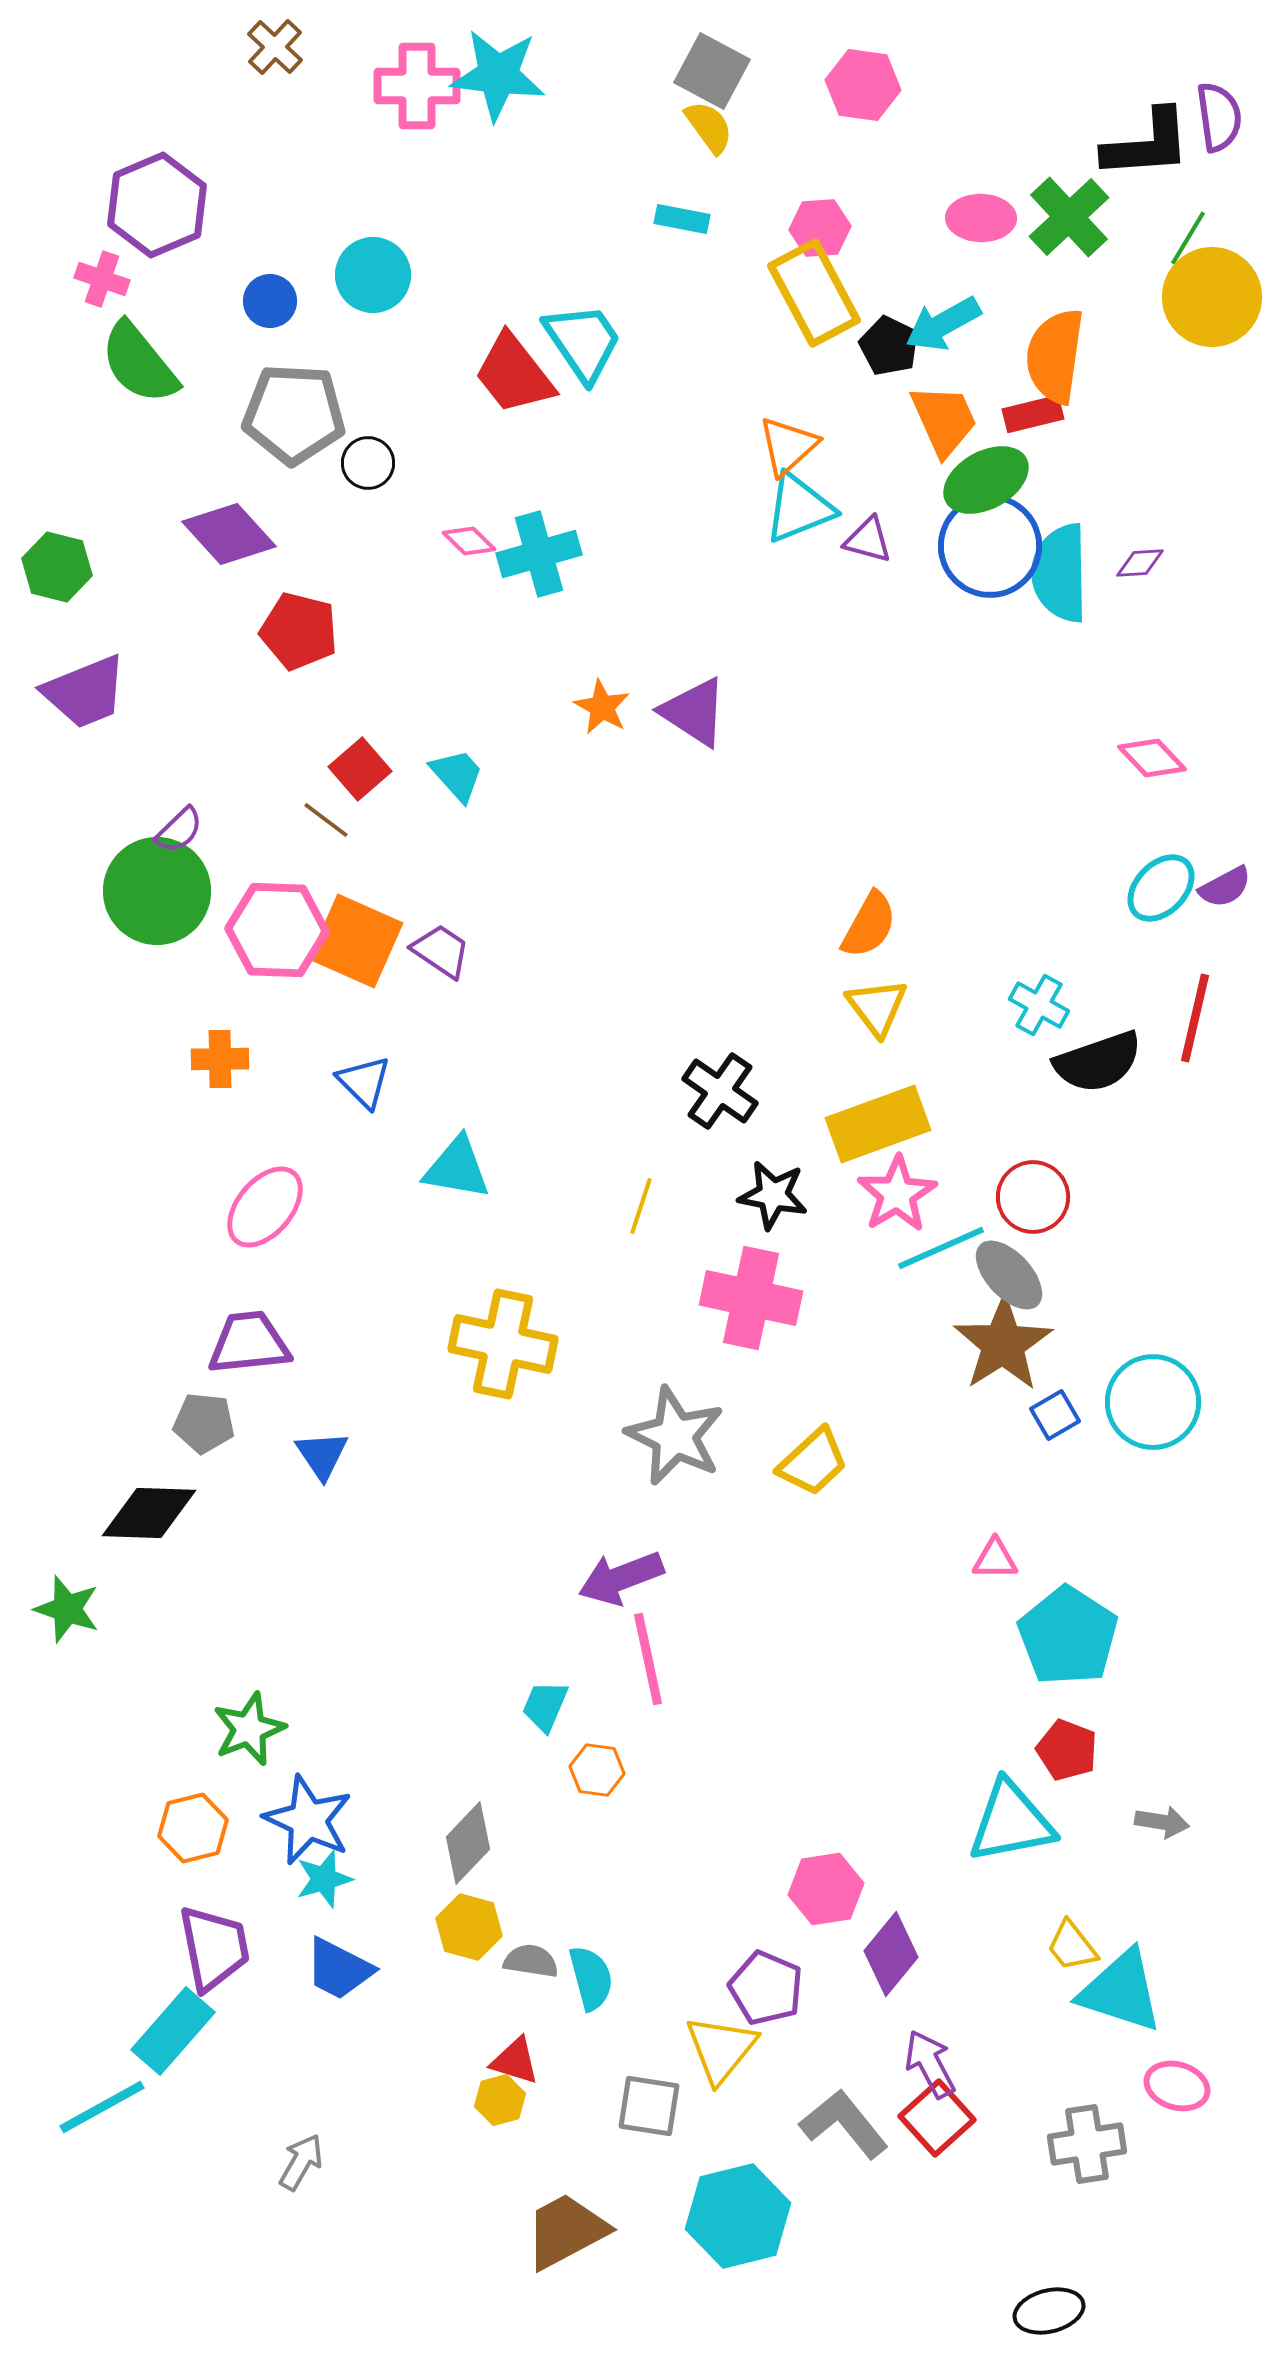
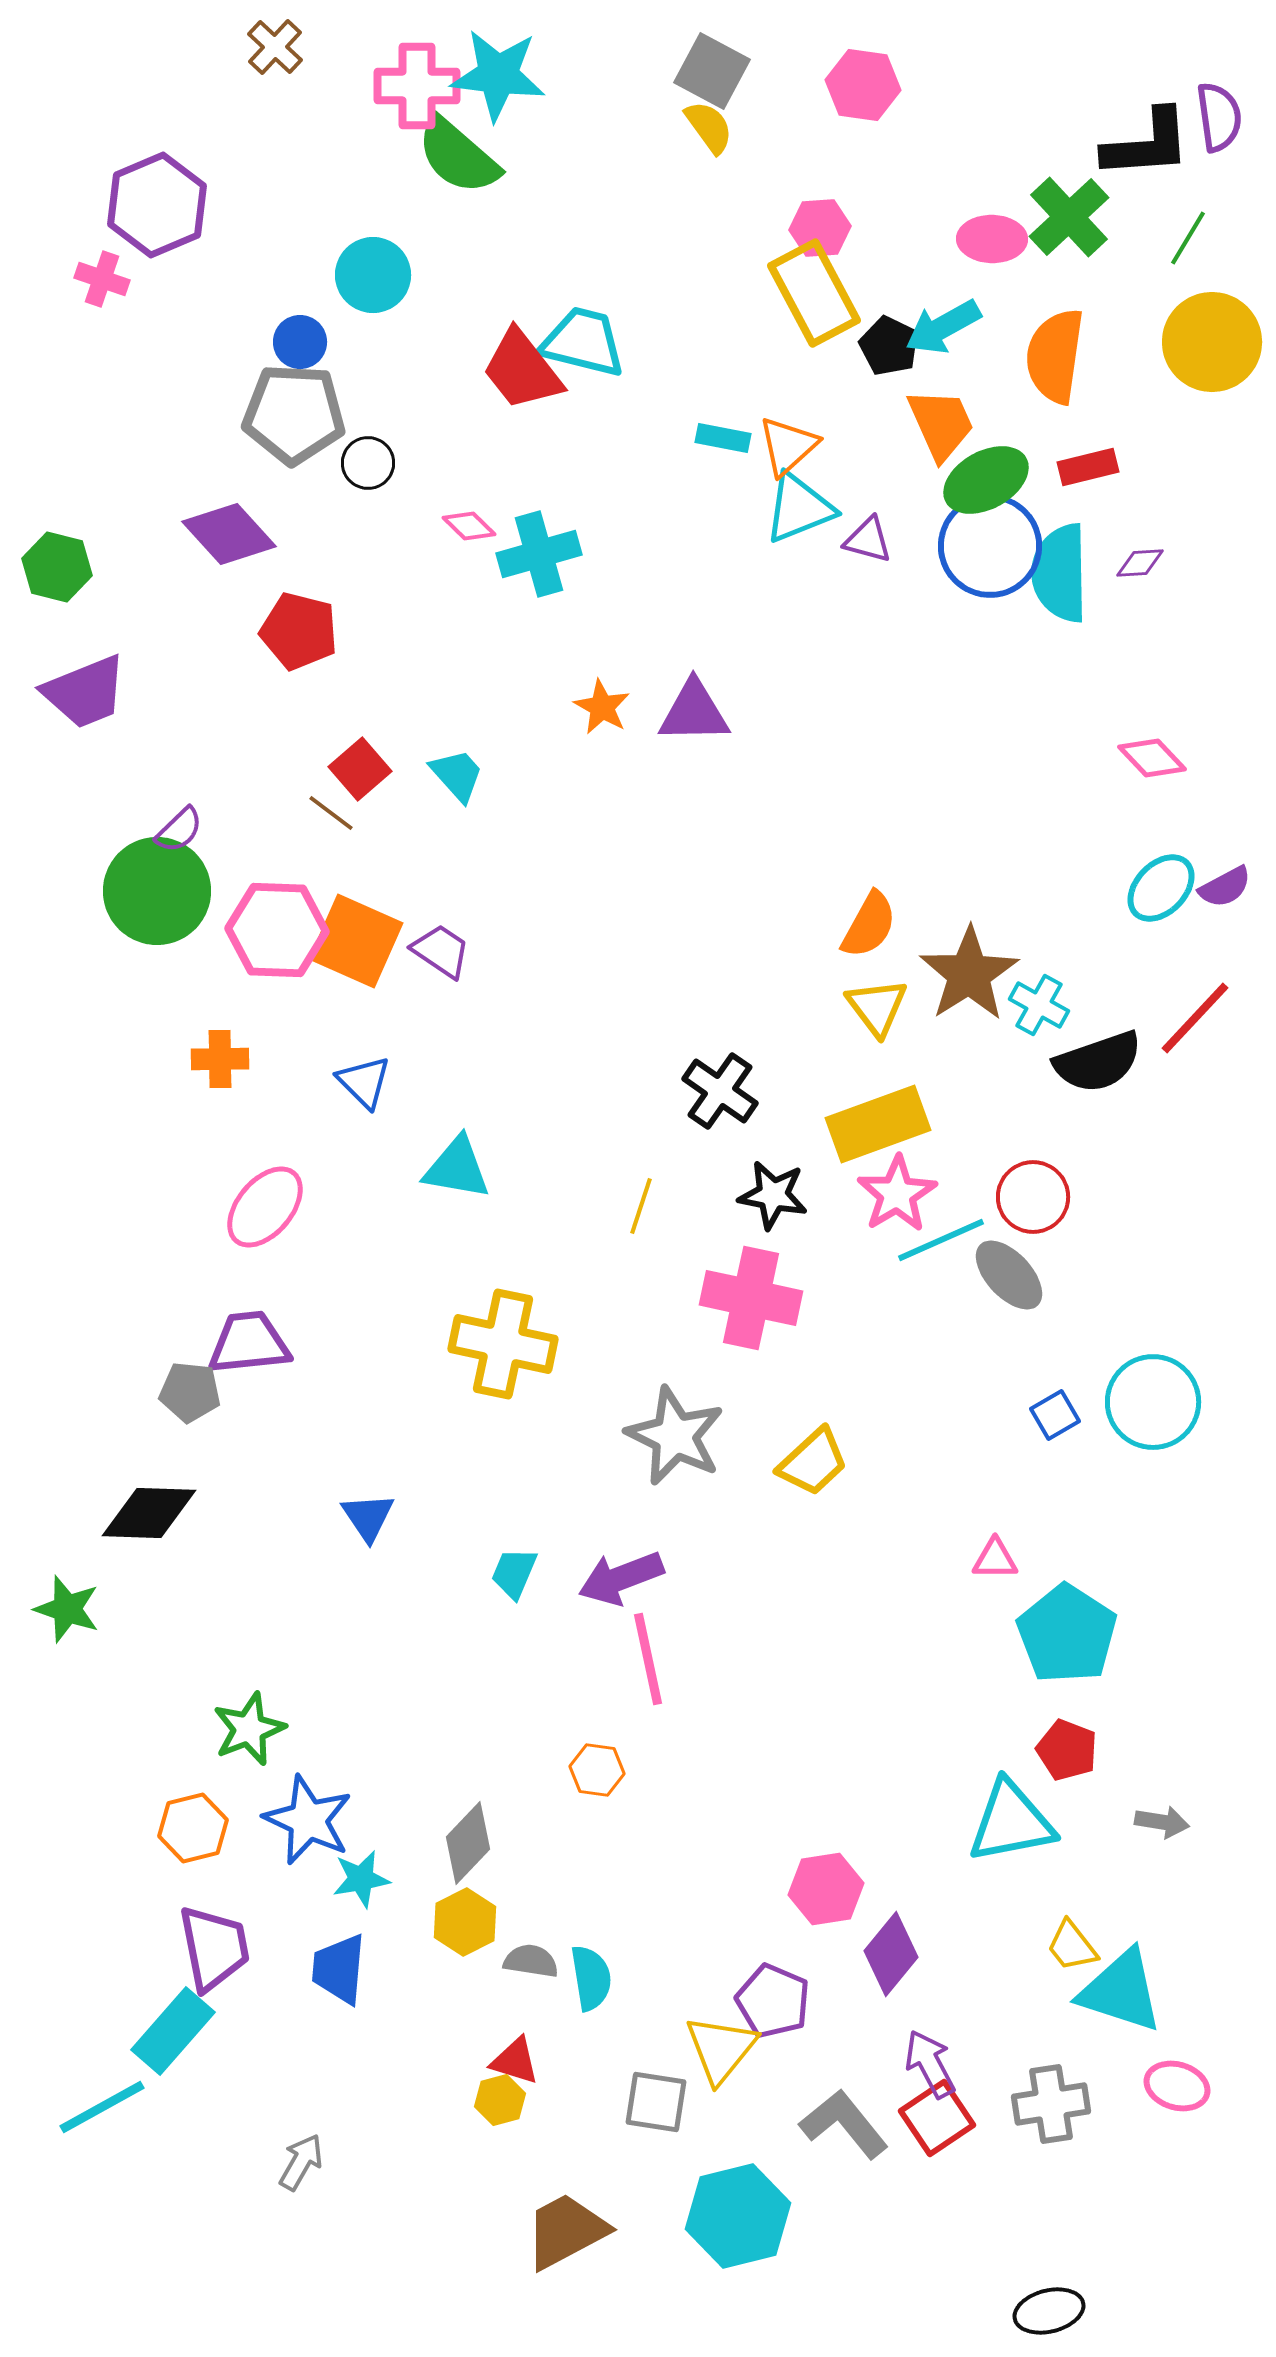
pink ellipse at (981, 218): moved 11 px right, 21 px down
cyan rectangle at (682, 219): moved 41 px right, 219 px down
yellow circle at (1212, 297): moved 45 px down
blue circle at (270, 301): moved 30 px right, 41 px down
cyan arrow at (943, 324): moved 3 px down
cyan trapezoid at (583, 342): rotated 42 degrees counterclockwise
green semicircle at (139, 363): moved 319 px right, 207 px up; rotated 10 degrees counterclockwise
red trapezoid at (514, 374): moved 8 px right, 4 px up
red rectangle at (1033, 414): moved 55 px right, 53 px down
orange trapezoid at (944, 420): moved 3 px left, 4 px down
pink diamond at (469, 541): moved 15 px up
purple triangle at (694, 712): rotated 34 degrees counterclockwise
brown line at (326, 820): moved 5 px right, 7 px up
red line at (1195, 1018): rotated 30 degrees clockwise
cyan line at (941, 1248): moved 8 px up
brown star at (1003, 1344): moved 34 px left, 370 px up
gray pentagon at (204, 1423): moved 14 px left, 31 px up
blue triangle at (322, 1455): moved 46 px right, 62 px down
cyan pentagon at (1068, 1636): moved 1 px left, 2 px up
cyan trapezoid at (545, 1706): moved 31 px left, 133 px up
cyan star at (324, 1879): moved 37 px right; rotated 6 degrees clockwise
yellow hexagon at (469, 1927): moved 4 px left, 5 px up; rotated 18 degrees clockwise
blue trapezoid at (339, 1969): rotated 68 degrees clockwise
cyan semicircle at (591, 1978): rotated 6 degrees clockwise
purple pentagon at (766, 1988): moved 7 px right, 13 px down
gray square at (649, 2106): moved 7 px right, 4 px up
red square at (937, 2118): rotated 8 degrees clockwise
gray cross at (1087, 2144): moved 36 px left, 40 px up
